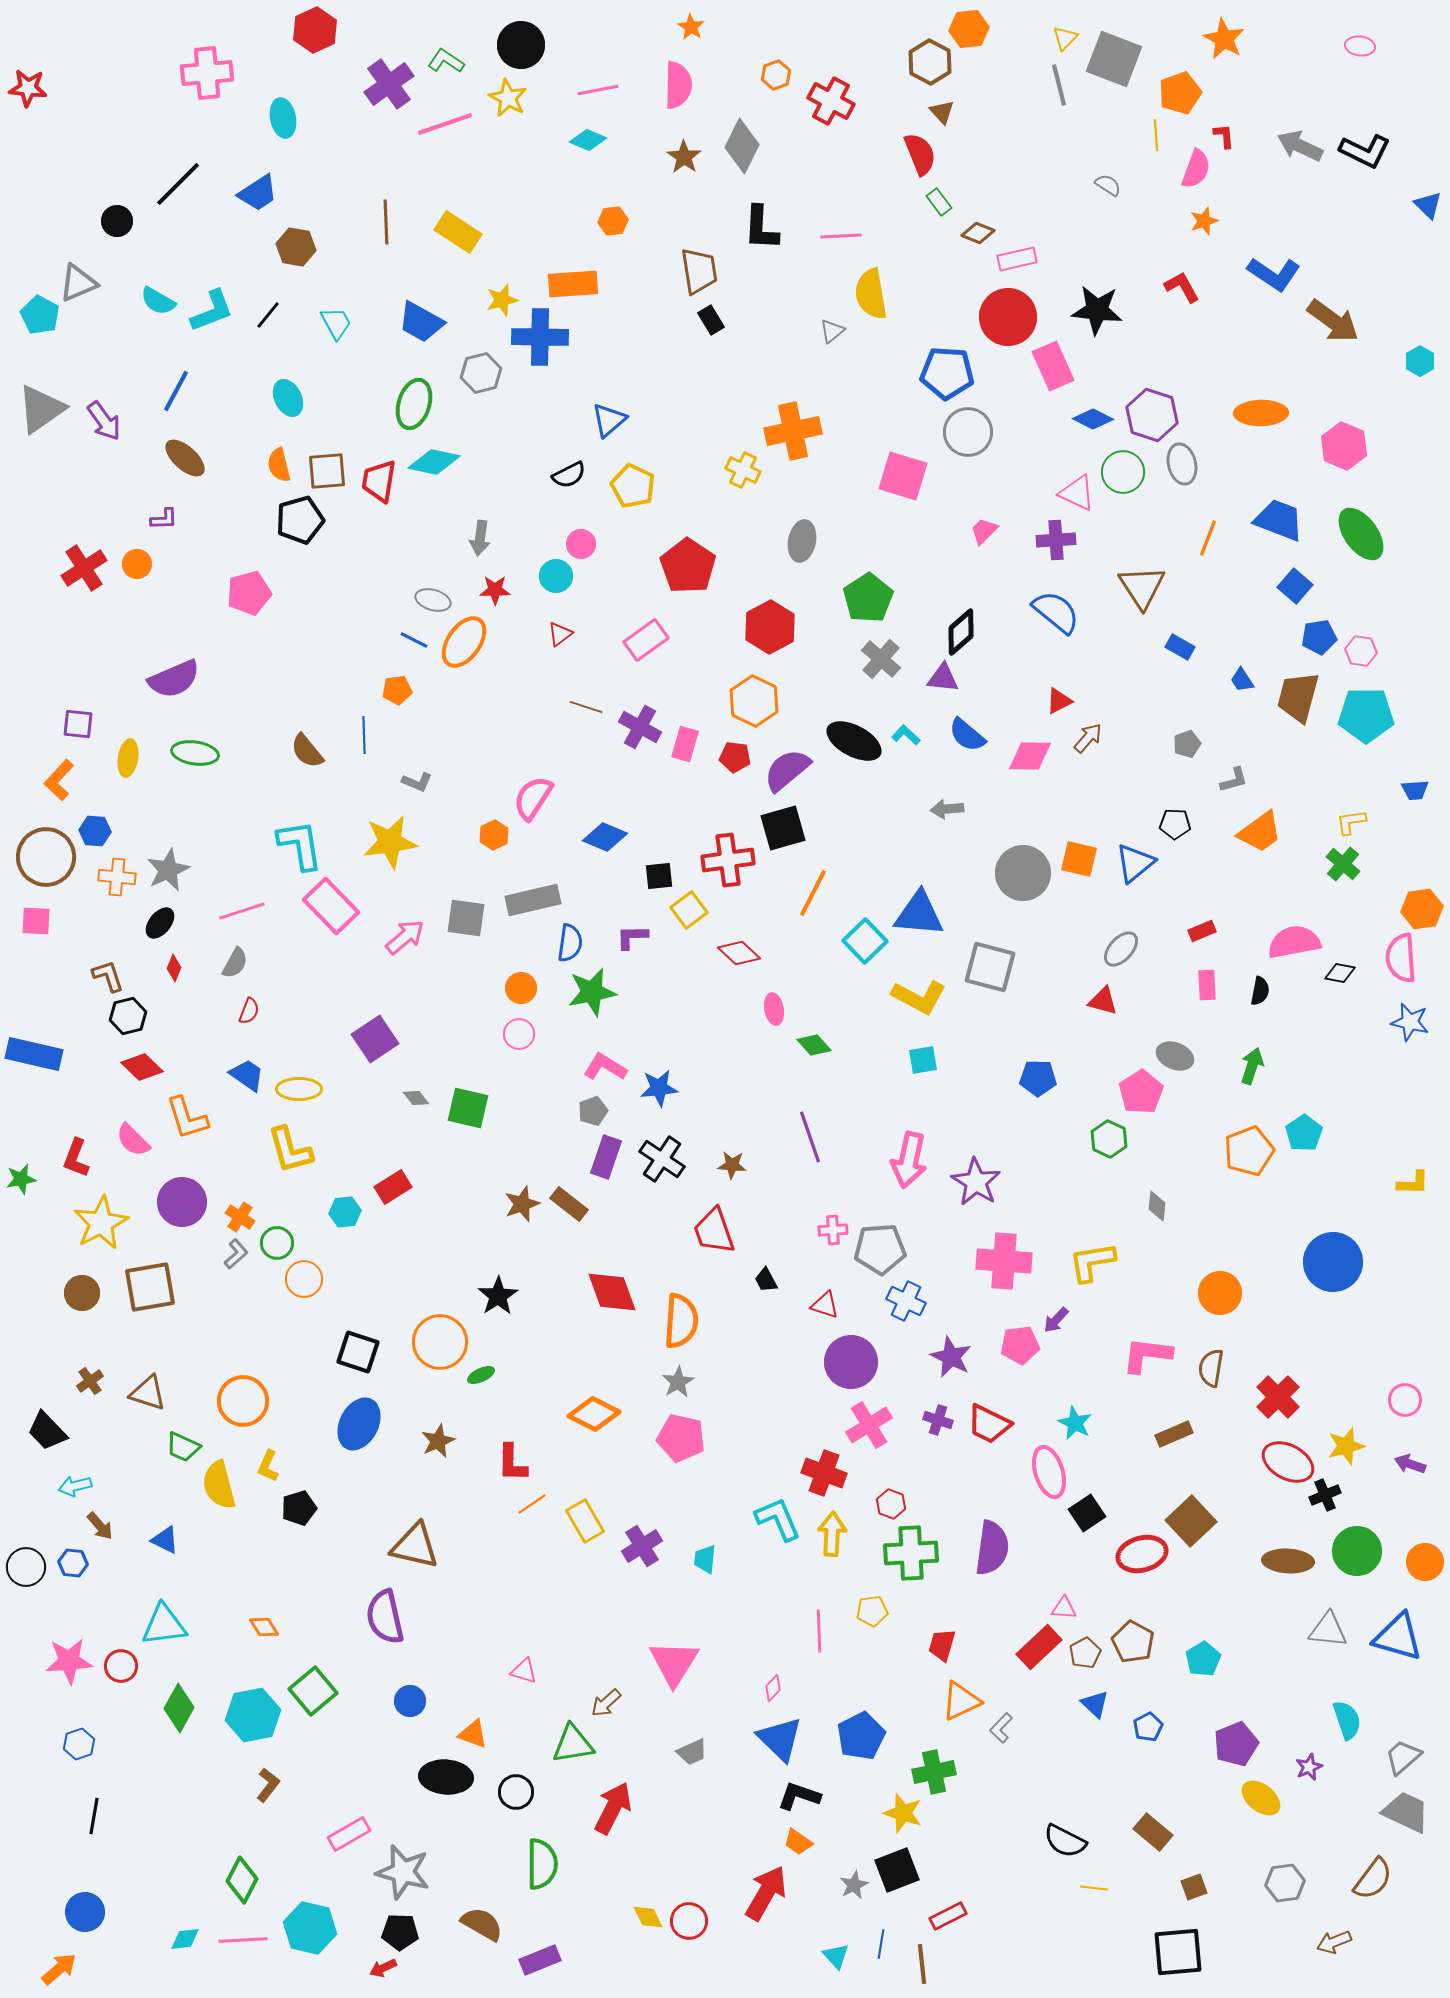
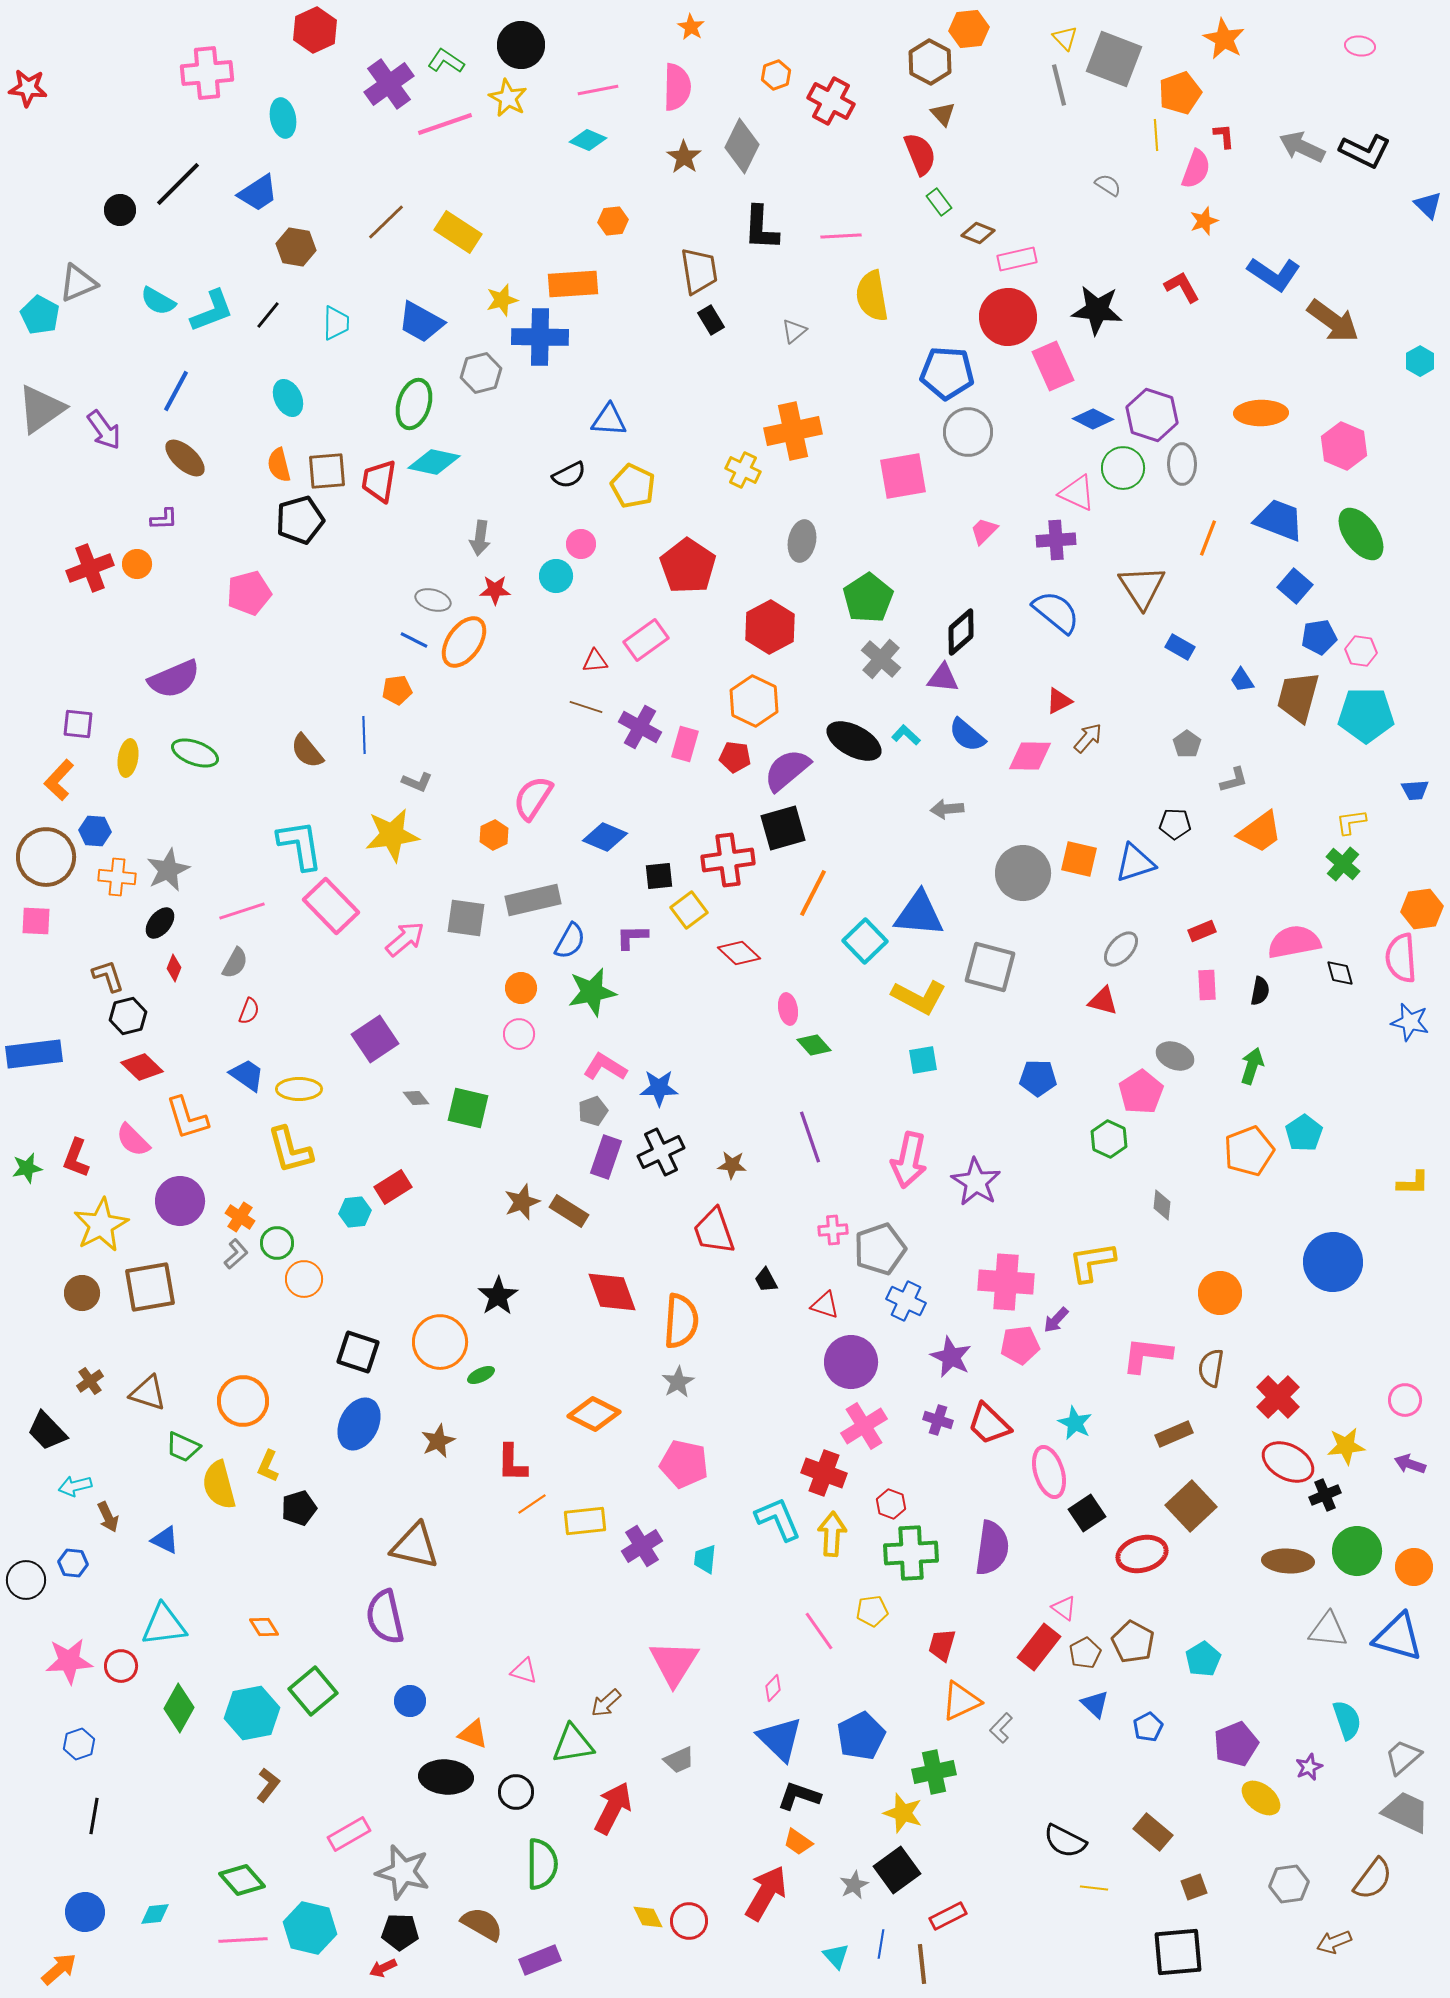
yellow triangle at (1065, 38): rotated 28 degrees counterclockwise
pink semicircle at (678, 85): moved 1 px left, 2 px down
brown triangle at (942, 112): moved 1 px right, 2 px down
gray arrow at (1300, 146): moved 2 px right, 1 px down
black circle at (117, 221): moved 3 px right, 11 px up
brown line at (386, 222): rotated 48 degrees clockwise
yellow semicircle at (871, 294): moved 1 px right, 2 px down
cyan trapezoid at (336, 323): rotated 30 degrees clockwise
gray triangle at (832, 331): moved 38 px left
blue triangle at (609, 420): rotated 45 degrees clockwise
purple arrow at (104, 421): moved 9 px down
gray ellipse at (1182, 464): rotated 12 degrees clockwise
green circle at (1123, 472): moved 4 px up
pink square at (903, 476): rotated 27 degrees counterclockwise
red cross at (84, 568): moved 6 px right; rotated 12 degrees clockwise
red triangle at (560, 634): moved 35 px right, 27 px down; rotated 32 degrees clockwise
gray pentagon at (1187, 744): rotated 16 degrees counterclockwise
green ellipse at (195, 753): rotated 12 degrees clockwise
yellow star at (390, 842): moved 2 px right, 7 px up
blue triangle at (1135, 863): rotated 21 degrees clockwise
pink arrow at (405, 937): moved 2 px down
blue semicircle at (570, 943): moved 2 px up; rotated 21 degrees clockwise
black diamond at (1340, 973): rotated 64 degrees clockwise
pink ellipse at (774, 1009): moved 14 px right
blue rectangle at (34, 1054): rotated 20 degrees counterclockwise
blue star at (659, 1088): rotated 6 degrees clockwise
black cross at (662, 1159): moved 1 px left, 7 px up; rotated 30 degrees clockwise
green star at (21, 1179): moved 6 px right, 11 px up
purple circle at (182, 1202): moved 2 px left, 1 px up
brown star at (522, 1204): moved 2 px up
brown rectangle at (569, 1204): moved 7 px down; rotated 6 degrees counterclockwise
gray diamond at (1157, 1206): moved 5 px right, 1 px up
cyan hexagon at (345, 1212): moved 10 px right
yellow star at (101, 1223): moved 2 px down
gray pentagon at (880, 1249): rotated 15 degrees counterclockwise
pink cross at (1004, 1261): moved 2 px right, 21 px down
red trapezoid at (989, 1424): rotated 18 degrees clockwise
pink cross at (869, 1425): moved 5 px left, 1 px down
pink pentagon at (681, 1438): moved 3 px right, 26 px down
yellow star at (1346, 1446): rotated 9 degrees clockwise
yellow rectangle at (585, 1521): rotated 66 degrees counterclockwise
brown square at (1191, 1521): moved 15 px up
brown arrow at (100, 1526): moved 8 px right, 9 px up; rotated 16 degrees clockwise
orange circle at (1425, 1562): moved 11 px left, 5 px down
black circle at (26, 1567): moved 13 px down
pink triangle at (1064, 1608): rotated 32 degrees clockwise
pink line at (819, 1631): rotated 33 degrees counterclockwise
red rectangle at (1039, 1647): rotated 9 degrees counterclockwise
cyan hexagon at (253, 1715): moved 1 px left, 2 px up
gray trapezoid at (692, 1752): moved 13 px left, 8 px down
black square at (897, 1870): rotated 15 degrees counterclockwise
green diamond at (242, 1880): rotated 69 degrees counterclockwise
gray hexagon at (1285, 1883): moved 4 px right, 1 px down
cyan diamond at (185, 1939): moved 30 px left, 25 px up
